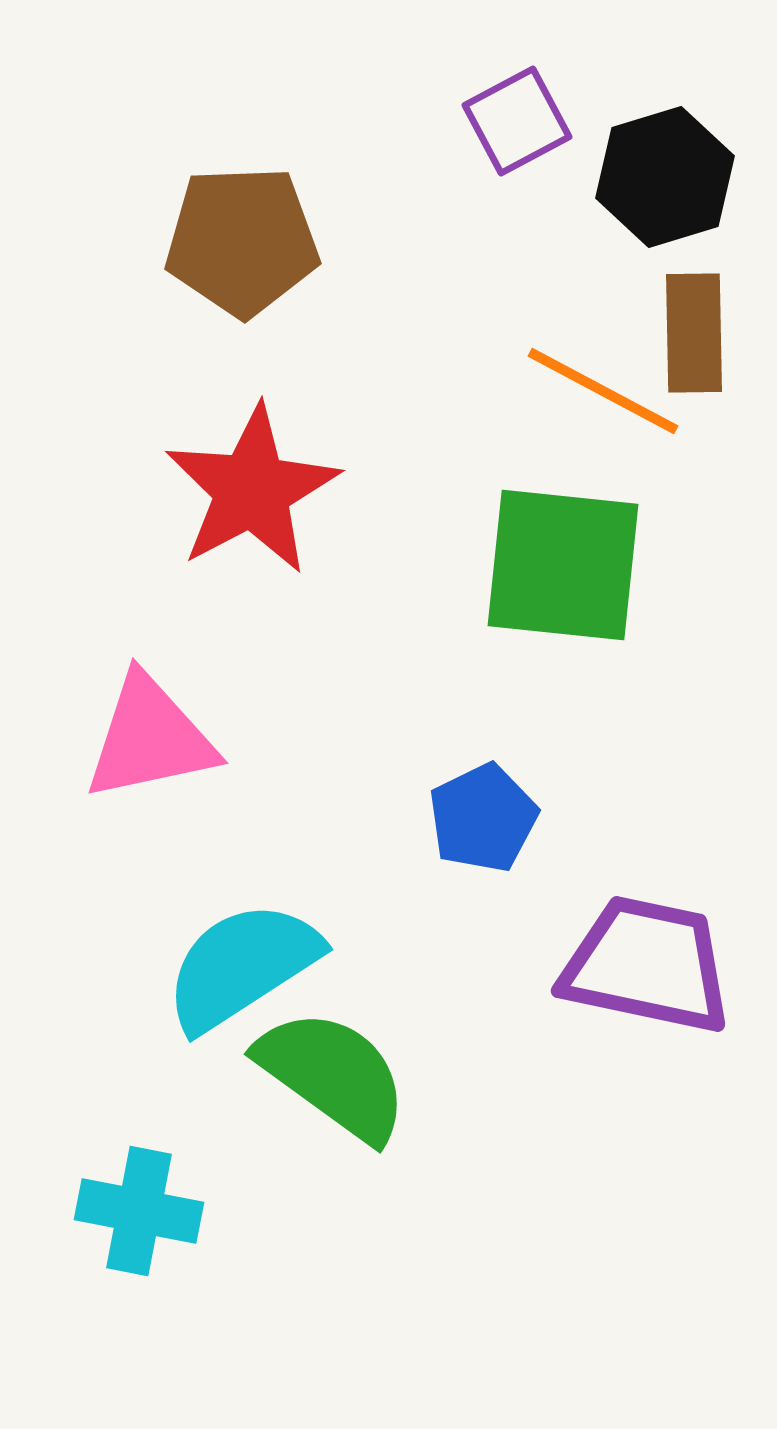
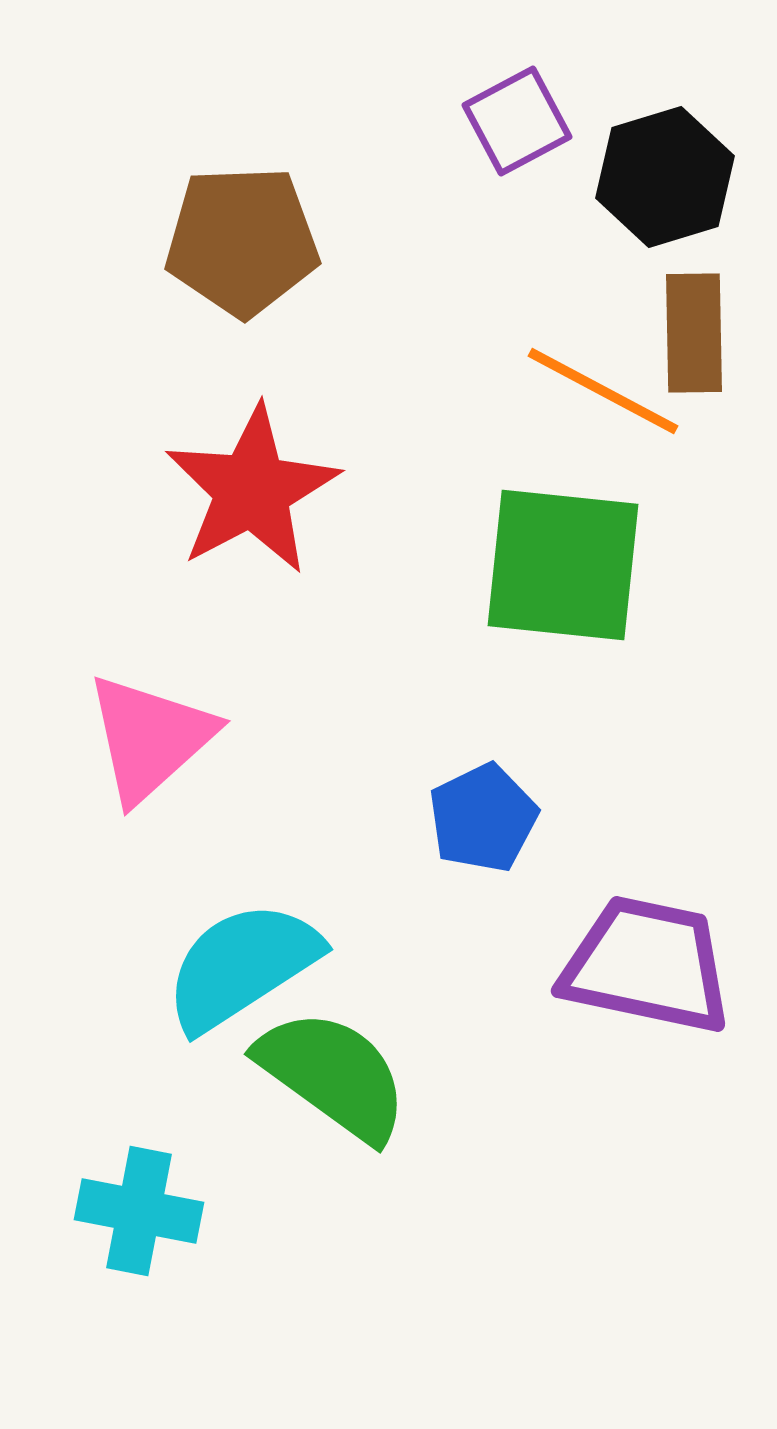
pink triangle: rotated 30 degrees counterclockwise
